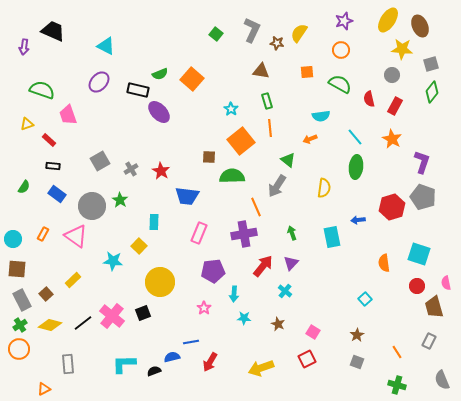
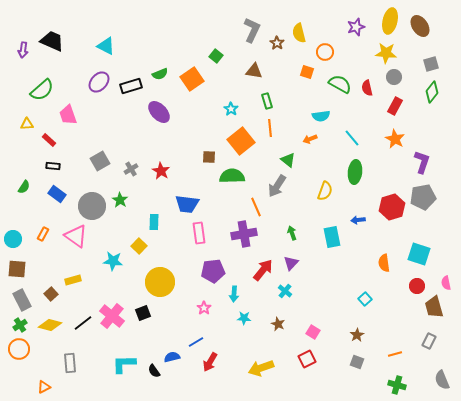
yellow ellipse at (388, 20): moved 2 px right, 1 px down; rotated 20 degrees counterclockwise
purple star at (344, 21): moved 12 px right, 6 px down
brown ellipse at (420, 26): rotated 10 degrees counterclockwise
black trapezoid at (53, 31): moved 1 px left, 10 px down
yellow semicircle at (299, 33): rotated 48 degrees counterclockwise
green square at (216, 34): moved 22 px down
brown star at (277, 43): rotated 24 degrees clockwise
purple arrow at (24, 47): moved 1 px left, 3 px down
yellow star at (402, 49): moved 16 px left, 4 px down
orange circle at (341, 50): moved 16 px left, 2 px down
brown triangle at (261, 71): moved 7 px left
orange square at (307, 72): rotated 24 degrees clockwise
gray circle at (392, 75): moved 2 px right, 2 px down
orange square at (192, 79): rotated 15 degrees clockwise
green semicircle at (42, 90): rotated 120 degrees clockwise
black rectangle at (138, 90): moved 7 px left, 4 px up; rotated 30 degrees counterclockwise
red semicircle at (369, 99): moved 2 px left, 11 px up
yellow triangle at (27, 124): rotated 16 degrees clockwise
cyan line at (355, 137): moved 3 px left, 1 px down
orange star at (392, 139): moved 3 px right
green ellipse at (356, 167): moved 1 px left, 5 px down
yellow semicircle at (324, 188): moved 1 px right, 3 px down; rotated 12 degrees clockwise
blue trapezoid at (187, 196): moved 8 px down
gray pentagon at (423, 197): rotated 30 degrees counterclockwise
pink rectangle at (199, 233): rotated 30 degrees counterclockwise
red arrow at (263, 266): moved 4 px down
yellow rectangle at (73, 280): rotated 28 degrees clockwise
brown square at (46, 294): moved 5 px right
blue line at (191, 342): moved 5 px right; rotated 21 degrees counterclockwise
orange line at (397, 352): moved 2 px left, 2 px down; rotated 72 degrees counterclockwise
gray rectangle at (68, 364): moved 2 px right, 1 px up
black semicircle at (154, 371): rotated 104 degrees counterclockwise
orange triangle at (44, 389): moved 2 px up
